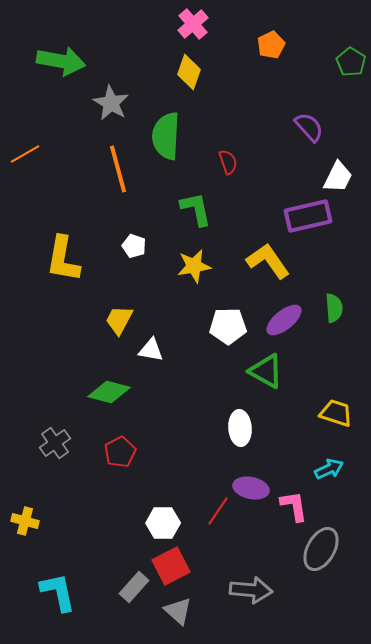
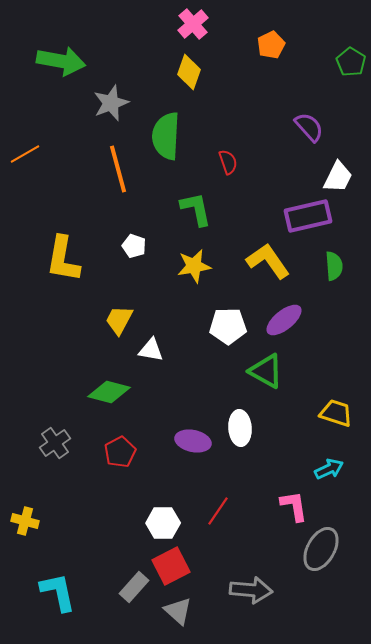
gray star at (111, 103): rotated 21 degrees clockwise
green semicircle at (334, 308): moved 42 px up
purple ellipse at (251, 488): moved 58 px left, 47 px up
